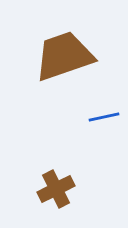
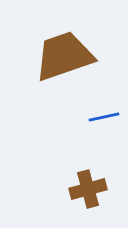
brown cross: moved 32 px right; rotated 12 degrees clockwise
